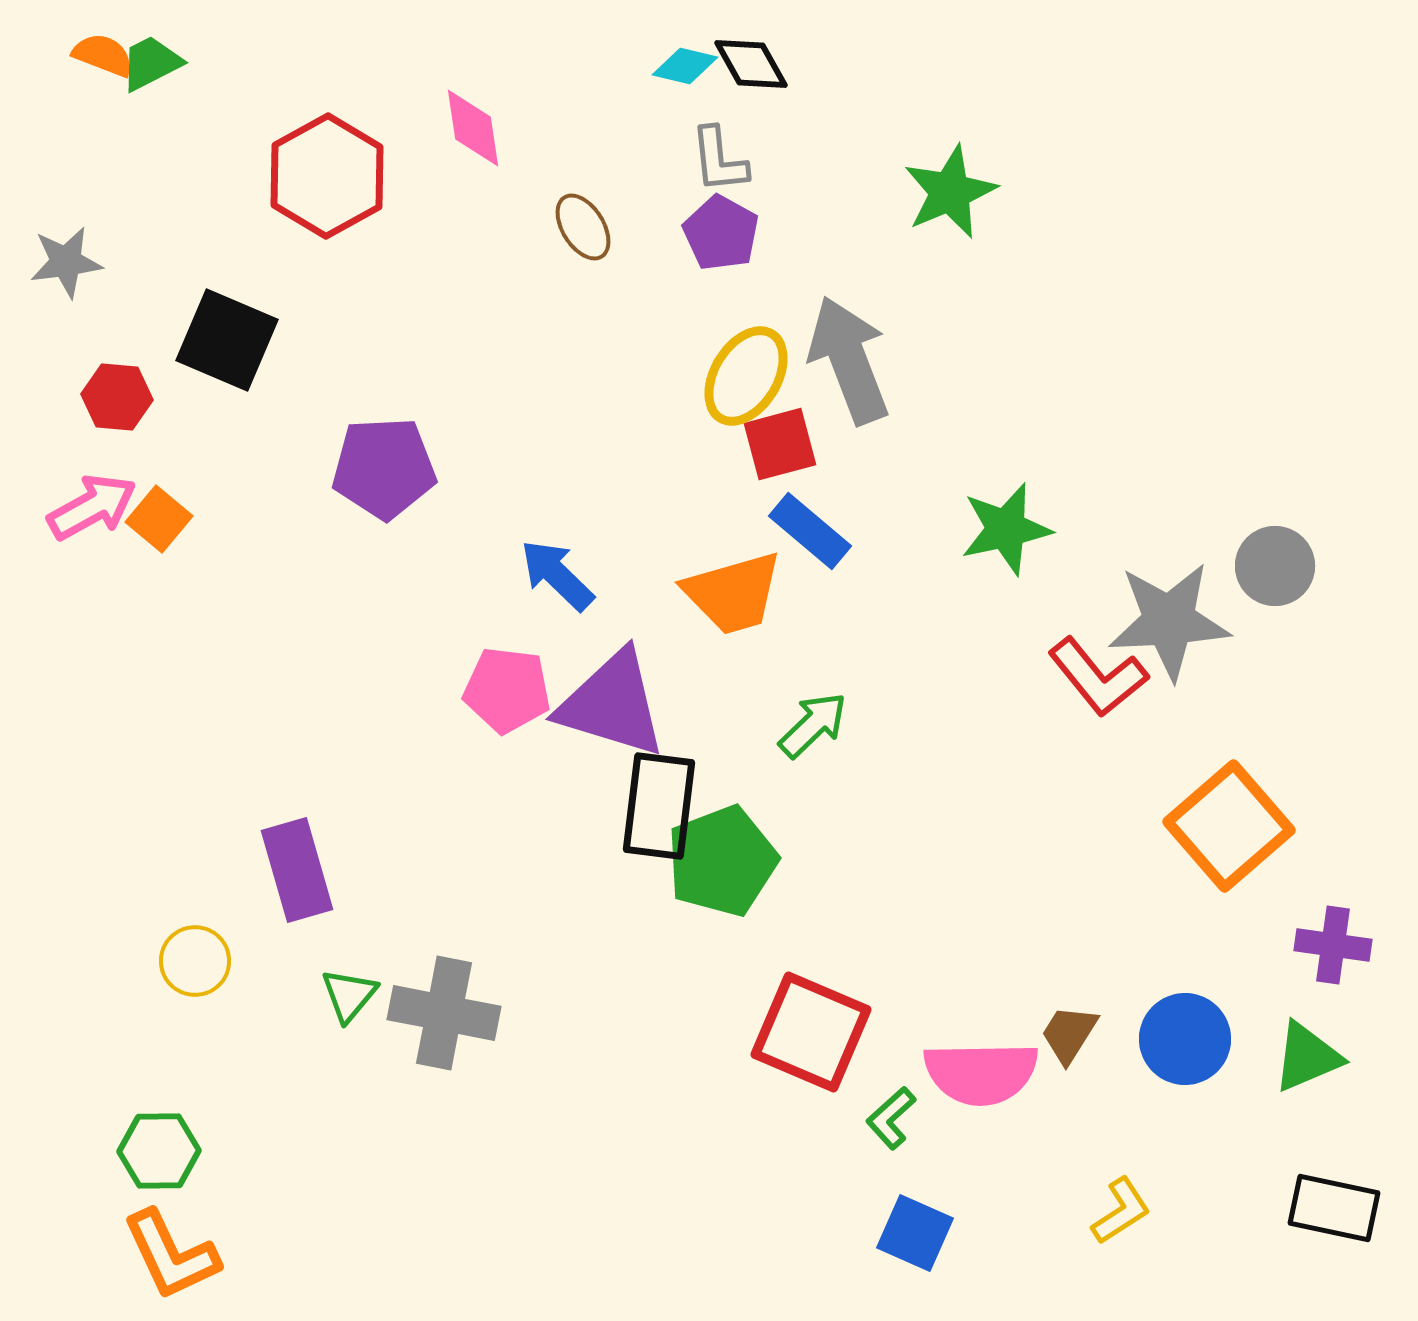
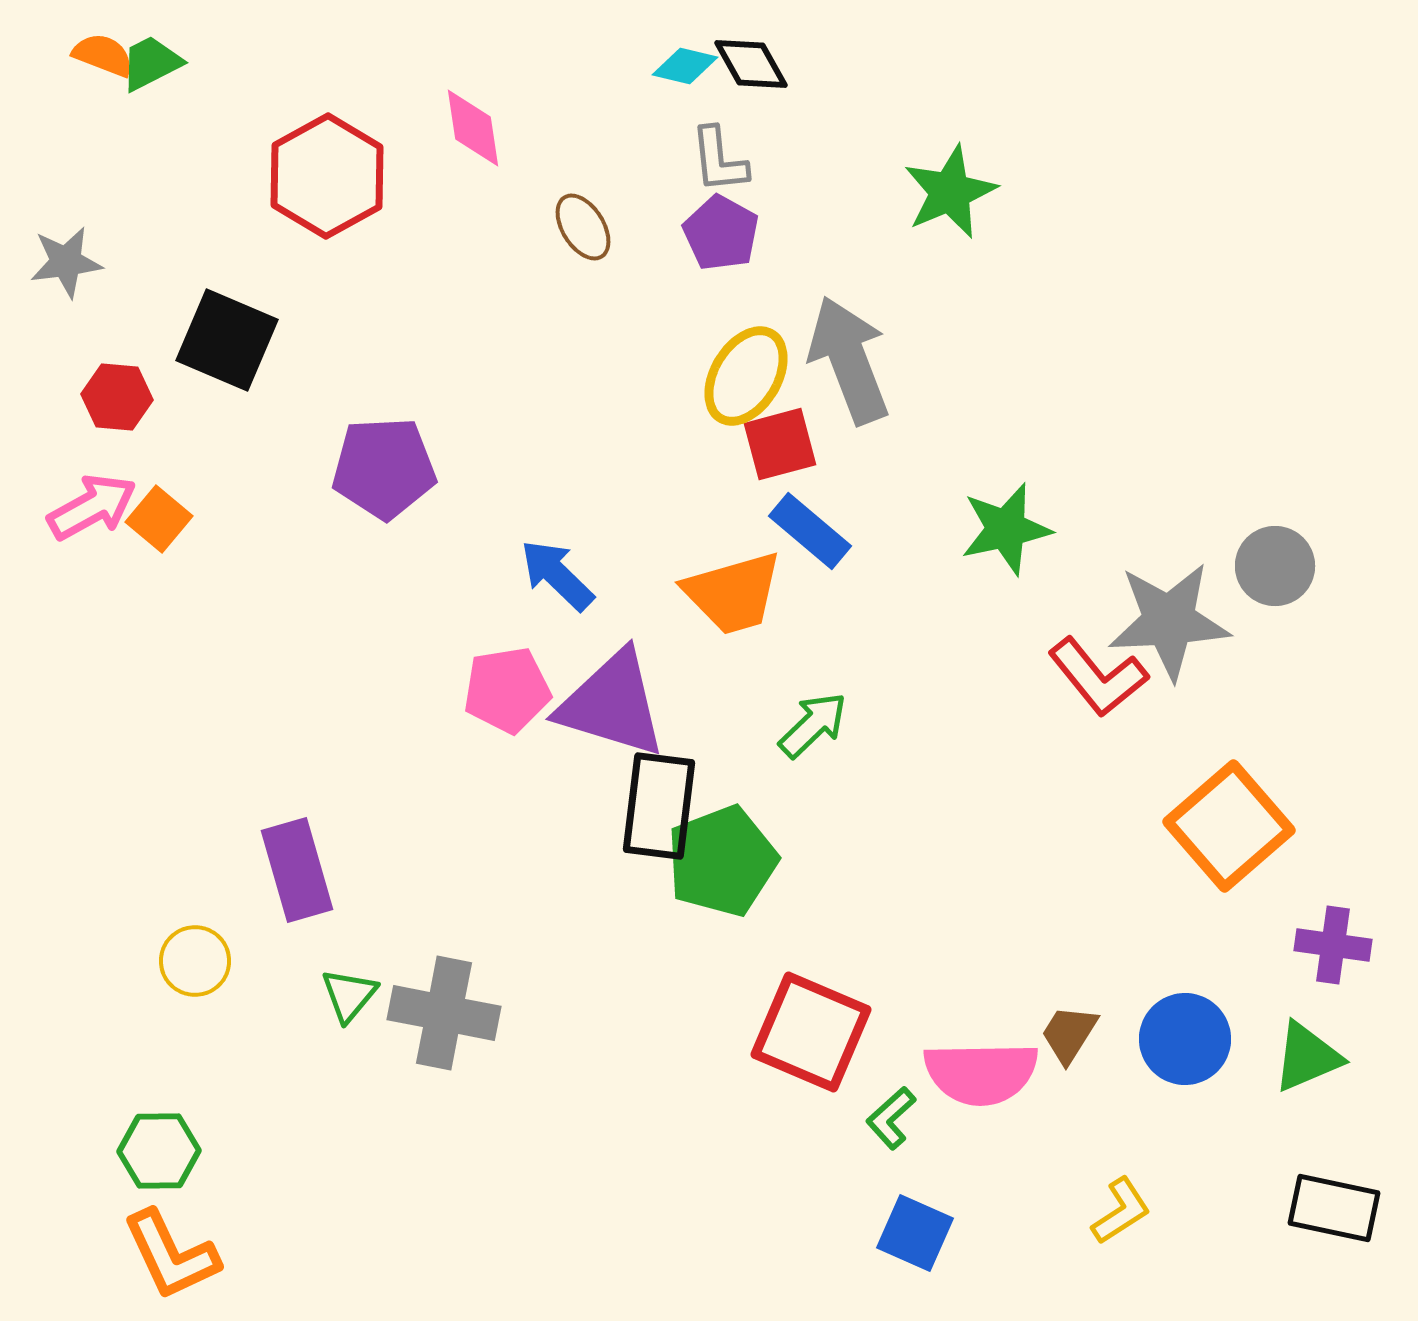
pink pentagon at (507, 690): rotated 16 degrees counterclockwise
